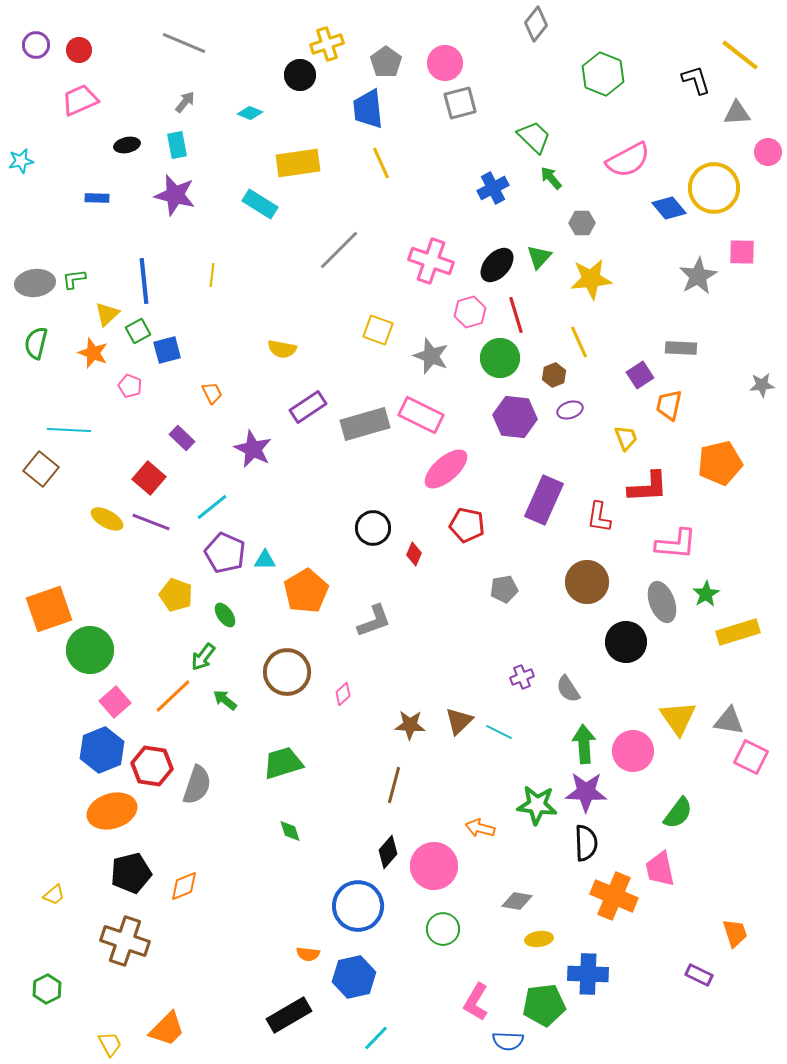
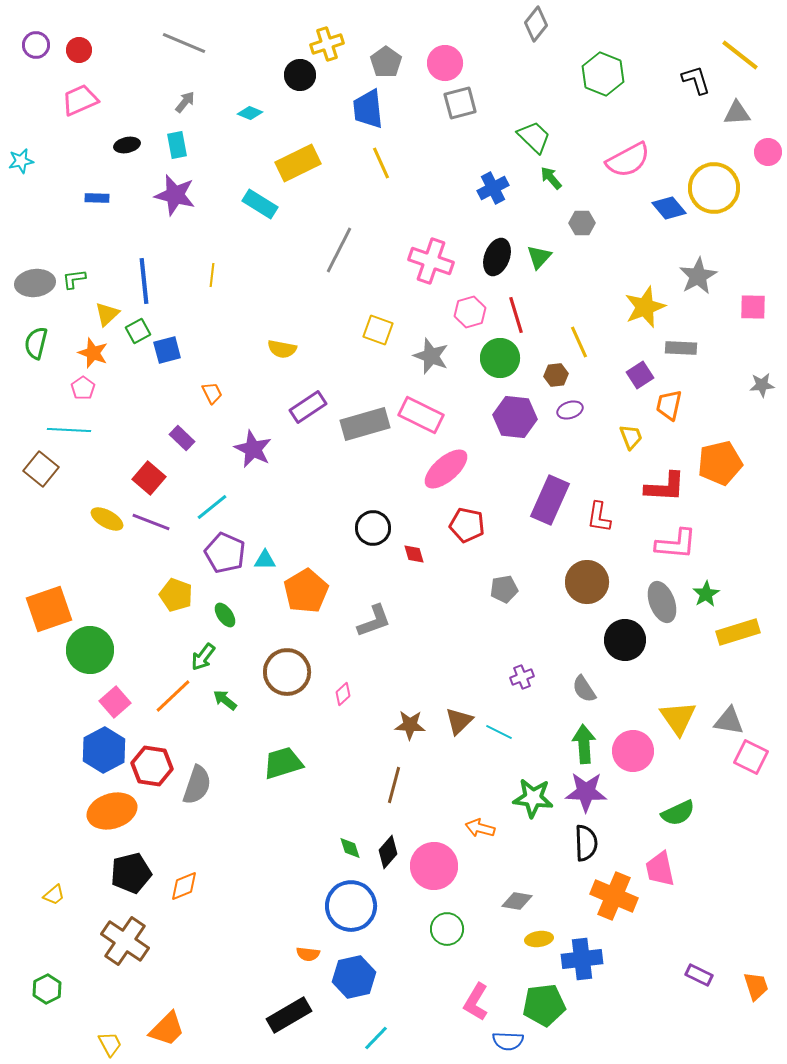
yellow rectangle at (298, 163): rotated 18 degrees counterclockwise
gray line at (339, 250): rotated 18 degrees counterclockwise
pink square at (742, 252): moved 11 px right, 55 px down
black ellipse at (497, 265): moved 8 px up; rotated 21 degrees counterclockwise
yellow star at (591, 279): moved 54 px right, 28 px down; rotated 15 degrees counterclockwise
brown hexagon at (554, 375): moved 2 px right; rotated 15 degrees clockwise
pink pentagon at (130, 386): moved 47 px left, 2 px down; rotated 15 degrees clockwise
yellow trapezoid at (626, 438): moved 5 px right, 1 px up
red L-shape at (648, 487): moved 17 px right; rotated 6 degrees clockwise
purple rectangle at (544, 500): moved 6 px right
red diamond at (414, 554): rotated 40 degrees counterclockwise
black circle at (626, 642): moved 1 px left, 2 px up
gray semicircle at (568, 689): moved 16 px right
blue hexagon at (102, 750): moved 2 px right; rotated 6 degrees counterclockwise
green star at (537, 805): moved 4 px left, 7 px up
green semicircle at (678, 813): rotated 28 degrees clockwise
green diamond at (290, 831): moved 60 px right, 17 px down
blue circle at (358, 906): moved 7 px left
green circle at (443, 929): moved 4 px right
orange trapezoid at (735, 933): moved 21 px right, 53 px down
brown cross at (125, 941): rotated 15 degrees clockwise
blue cross at (588, 974): moved 6 px left, 15 px up; rotated 9 degrees counterclockwise
